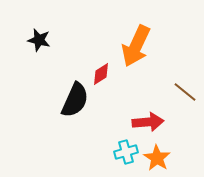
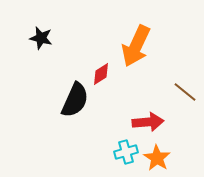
black star: moved 2 px right, 2 px up
